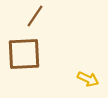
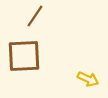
brown square: moved 2 px down
